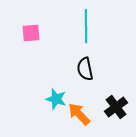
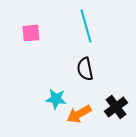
cyan line: rotated 16 degrees counterclockwise
cyan star: rotated 10 degrees counterclockwise
orange arrow: rotated 75 degrees counterclockwise
